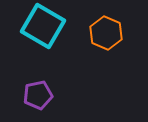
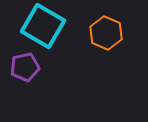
purple pentagon: moved 13 px left, 28 px up
